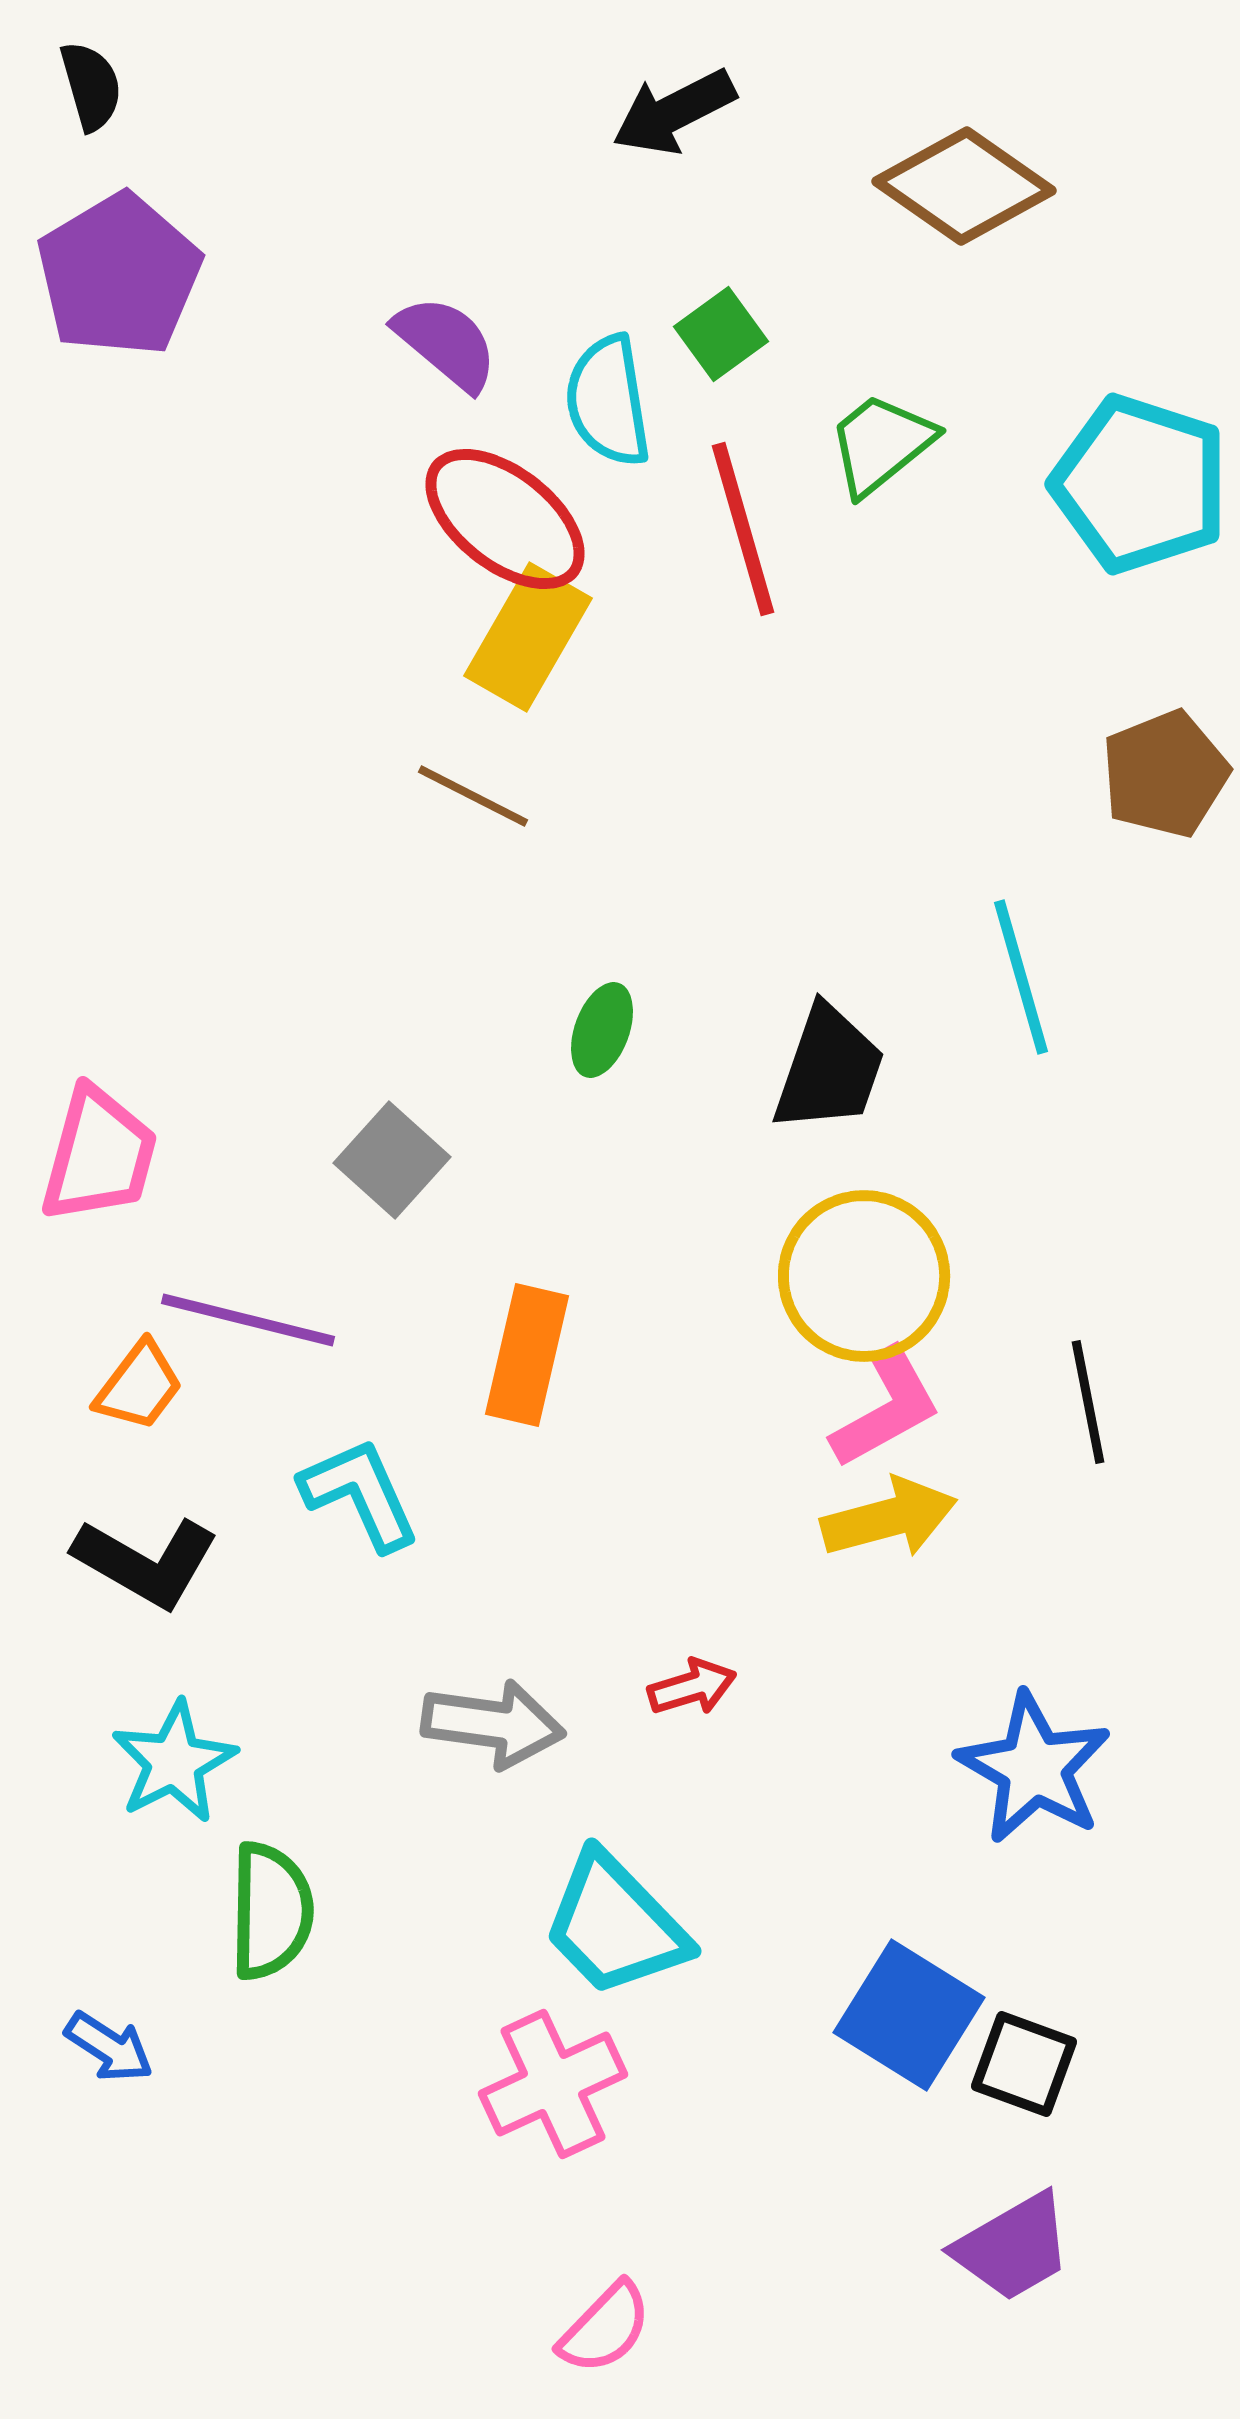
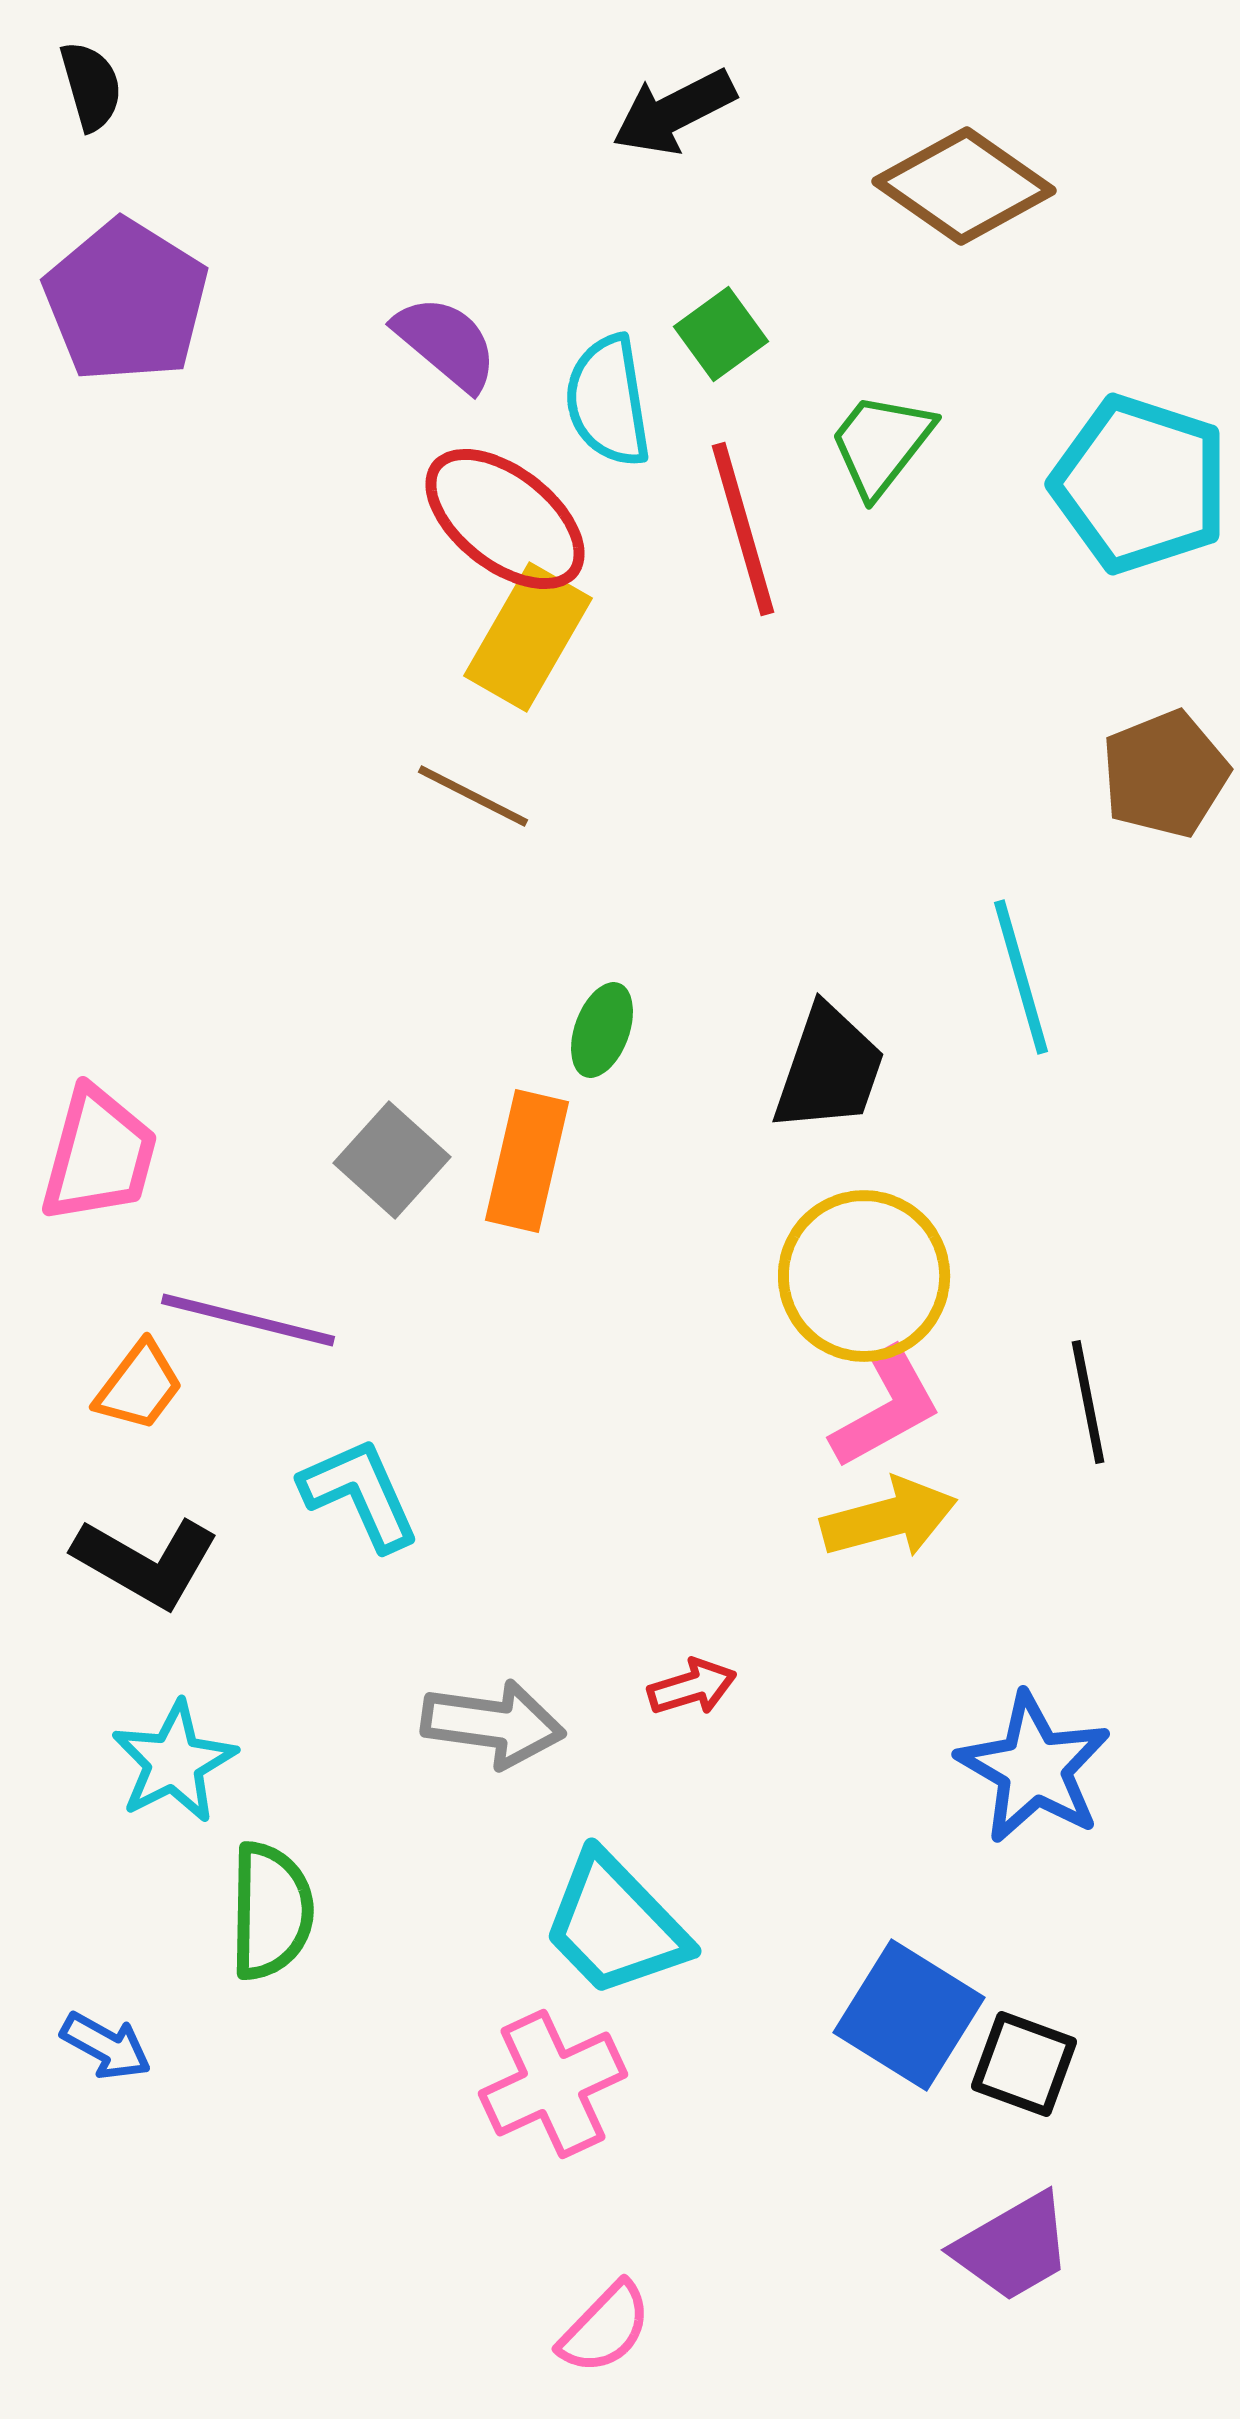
purple pentagon: moved 7 px right, 26 px down; rotated 9 degrees counterclockwise
green trapezoid: rotated 13 degrees counterclockwise
orange rectangle: moved 194 px up
blue arrow: moved 3 px left, 1 px up; rotated 4 degrees counterclockwise
